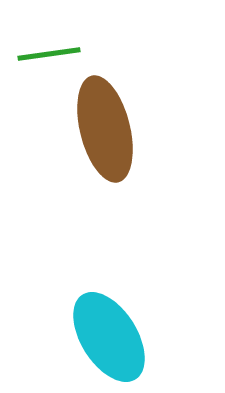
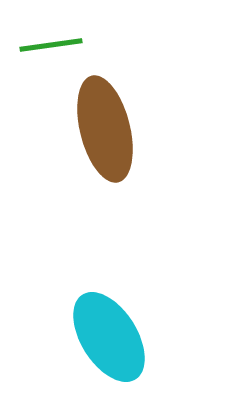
green line: moved 2 px right, 9 px up
